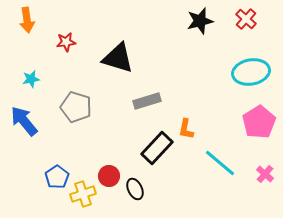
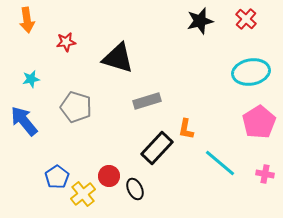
pink cross: rotated 30 degrees counterclockwise
yellow cross: rotated 20 degrees counterclockwise
